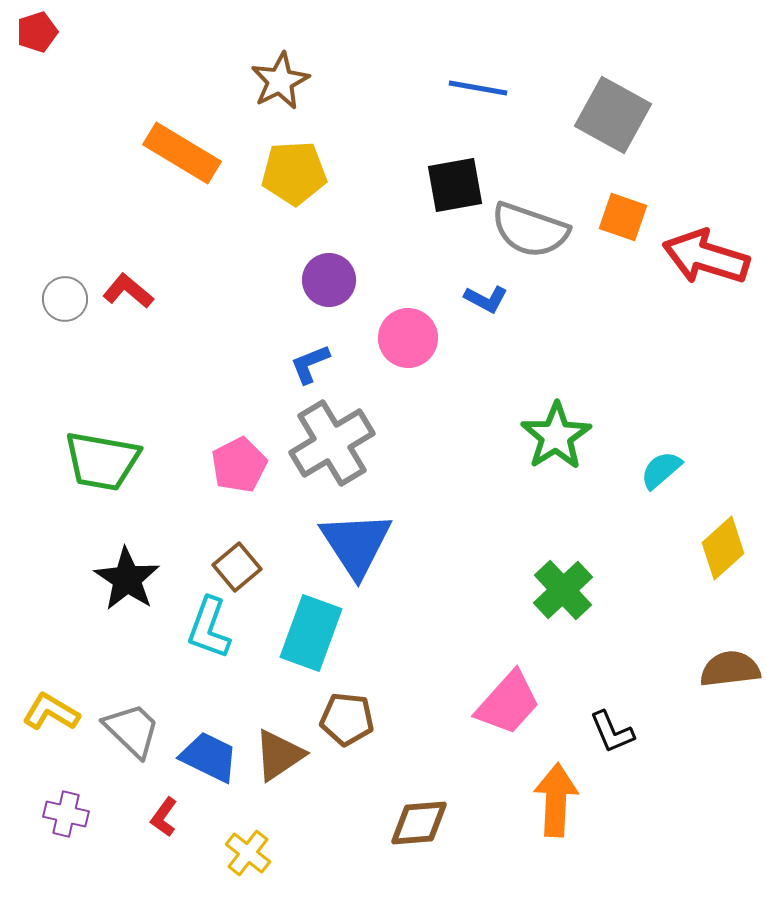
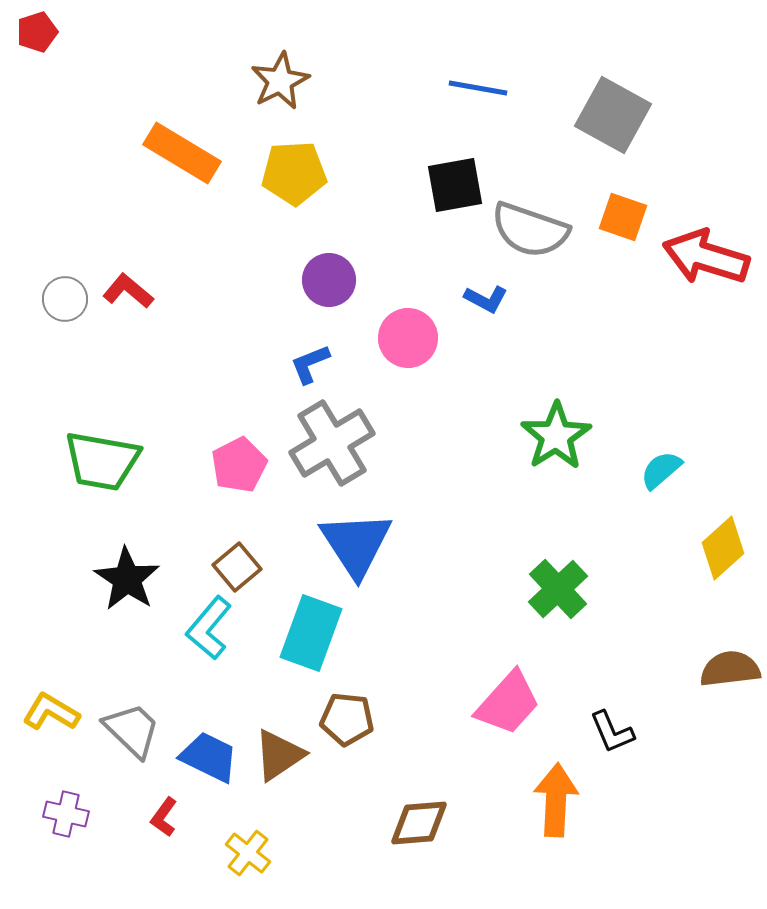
green cross at (563, 590): moved 5 px left, 1 px up
cyan L-shape at (209, 628): rotated 20 degrees clockwise
